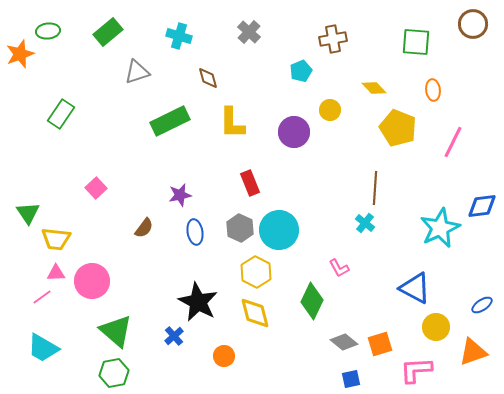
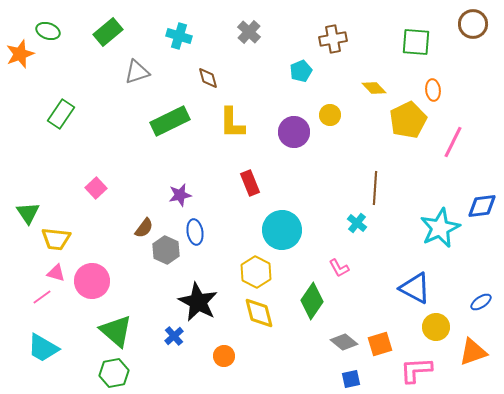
green ellipse at (48, 31): rotated 25 degrees clockwise
yellow circle at (330, 110): moved 5 px down
yellow pentagon at (398, 128): moved 10 px right, 8 px up; rotated 24 degrees clockwise
cyan cross at (365, 223): moved 8 px left
gray hexagon at (240, 228): moved 74 px left, 22 px down
cyan circle at (279, 230): moved 3 px right
pink triangle at (56, 273): rotated 18 degrees clockwise
green diamond at (312, 301): rotated 9 degrees clockwise
blue ellipse at (482, 305): moved 1 px left, 3 px up
yellow diamond at (255, 313): moved 4 px right
